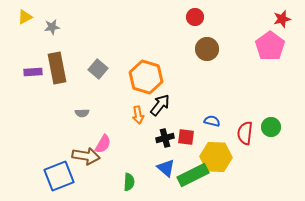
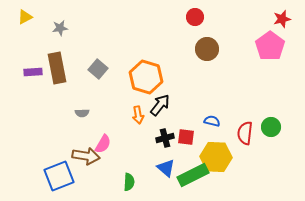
gray star: moved 8 px right, 1 px down
